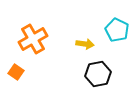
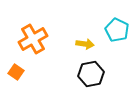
black hexagon: moved 7 px left
